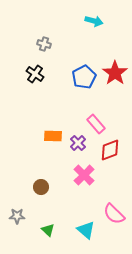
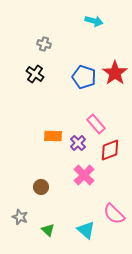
blue pentagon: rotated 25 degrees counterclockwise
gray star: moved 3 px right, 1 px down; rotated 21 degrees clockwise
